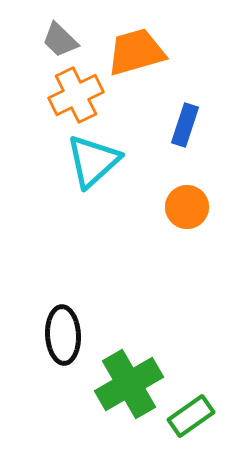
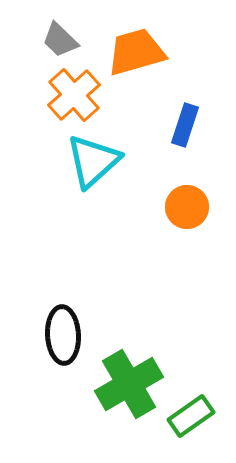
orange cross: moved 2 px left; rotated 16 degrees counterclockwise
